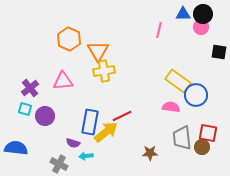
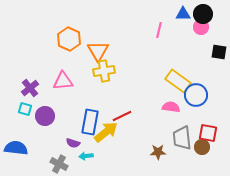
brown star: moved 8 px right, 1 px up
